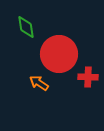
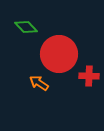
green diamond: rotated 35 degrees counterclockwise
red cross: moved 1 px right, 1 px up
